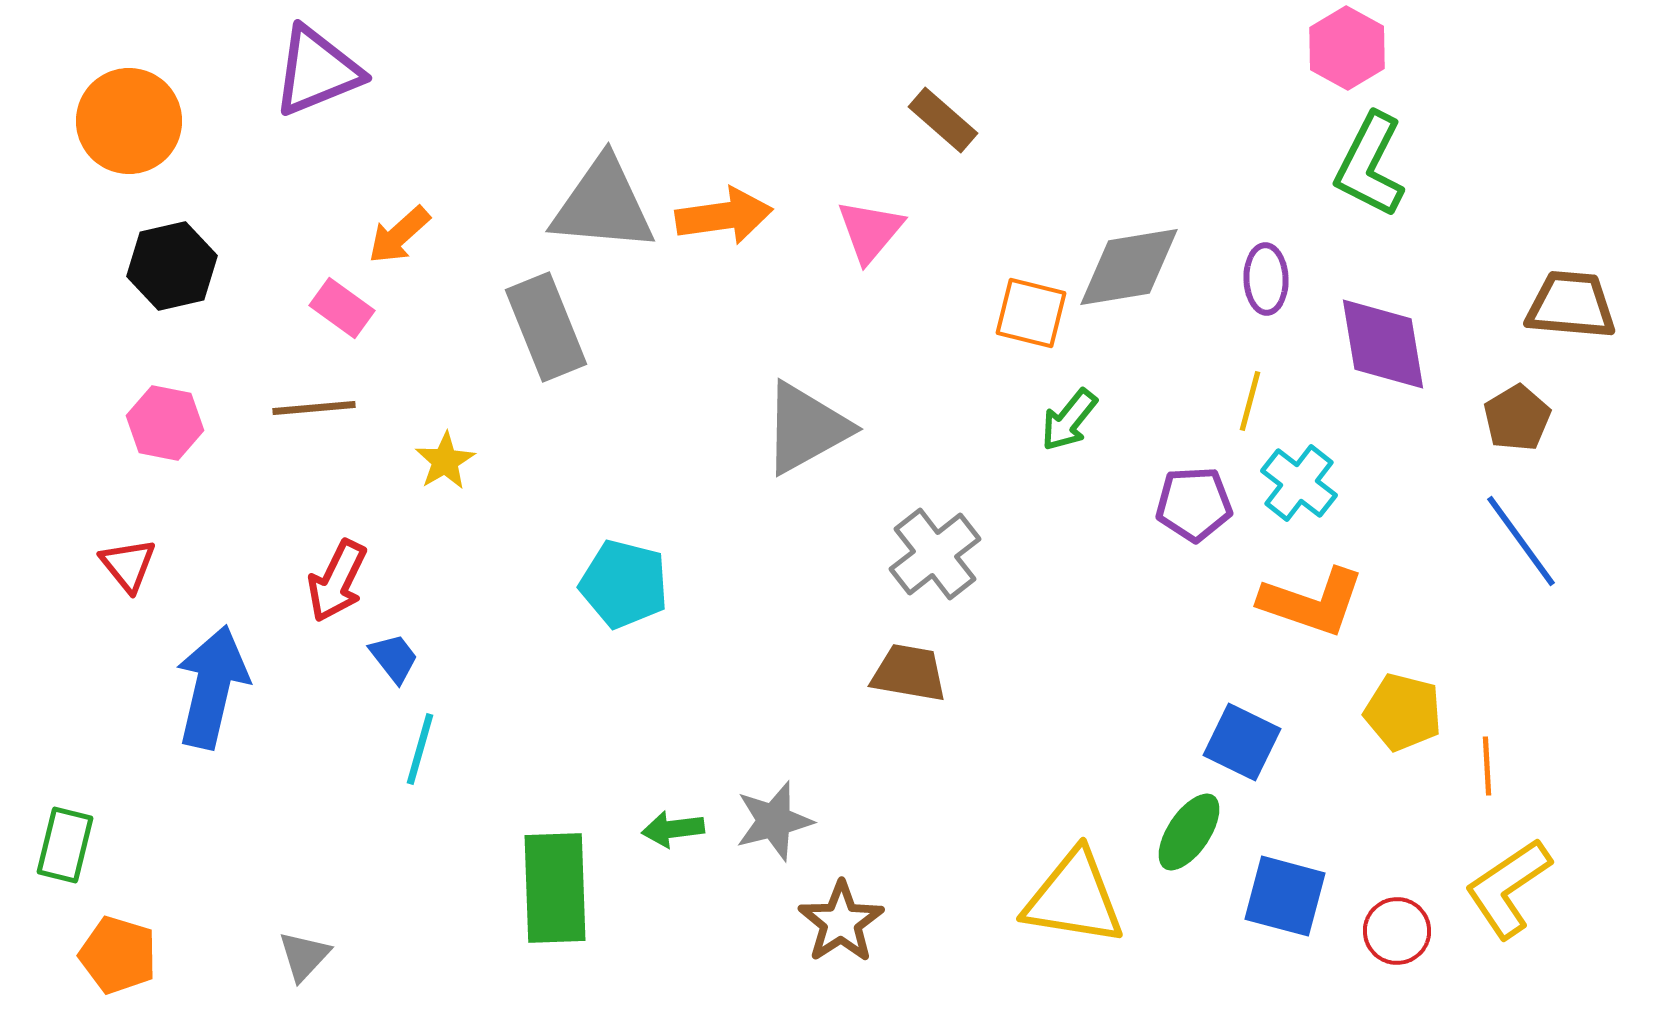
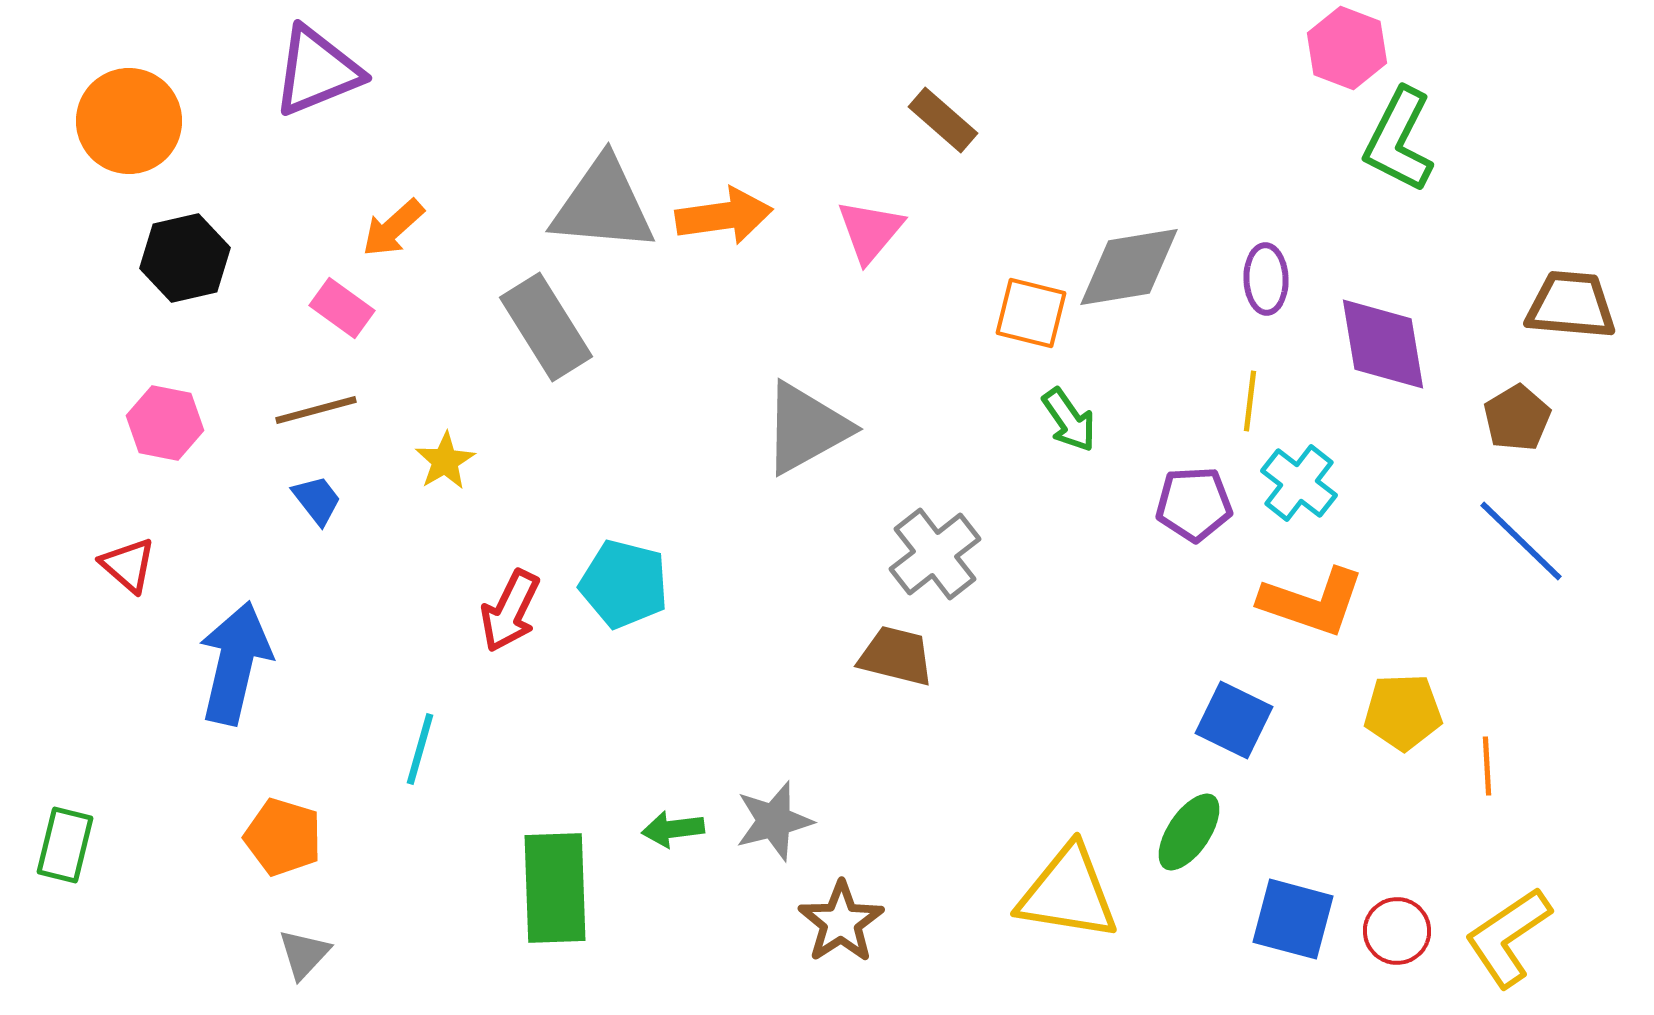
pink hexagon at (1347, 48): rotated 8 degrees counterclockwise
green L-shape at (1370, 165): moved 29 px right, 25 px up
orange arrow at (399, 235): moved 6 px left, 7 px up
black hexagon at (172, 266): moved 13 px right, 8 px up
gray rectangle at (546, 327): rotated 10 degrees counterclockwise
yellow line at (1250, 401): rotated 8 degrees counterclockwise
brown line at (314, 408): moved 2 px right, 2 px down; rotated 10 degrees counterclockwise
green arrow at (1069, 420): rotated 74 degrees counterclockwise
blue line at (1521, 541): rotated 10 degrees counterclockwise
red triangle at (128, 565): rotated 10 degrees counterclockwise
red arrow at (337, 581): moved 173 px right, 30 px down
blue trapezoid at (394, 658): moved 77 px left, 158 px up
brown trapezoid at (909, 673): moved 13 px left, 17 px up; rotated 4 degrees clockwise
blue arrow at (212, 687): moved 23 px right, 24 px up
yellow pentagon at (1403, 712): rotated 16 degrees counterclockwise
blue square at (1242, 742): moved 8 px left, 22 px up
yellow L-shape at (1508, 888): moved 49 px down
blue square at (1285, 896): moved 8 px right, 23 px down
yellow triangle at (1074, 898): moved 6 px left, 5 px up
orange pentagon at (118, 955): moved 165 px right, 118 px up
gray triangle at (304, 956): moved 2 px up
